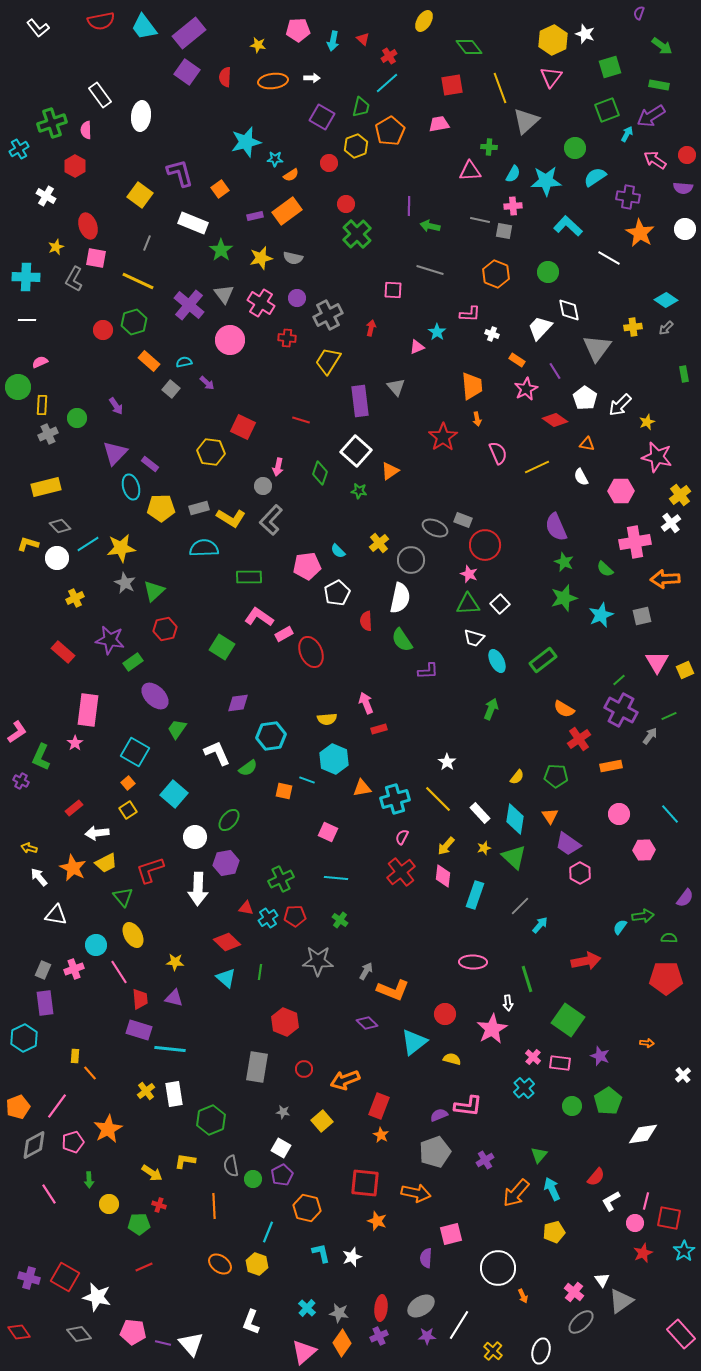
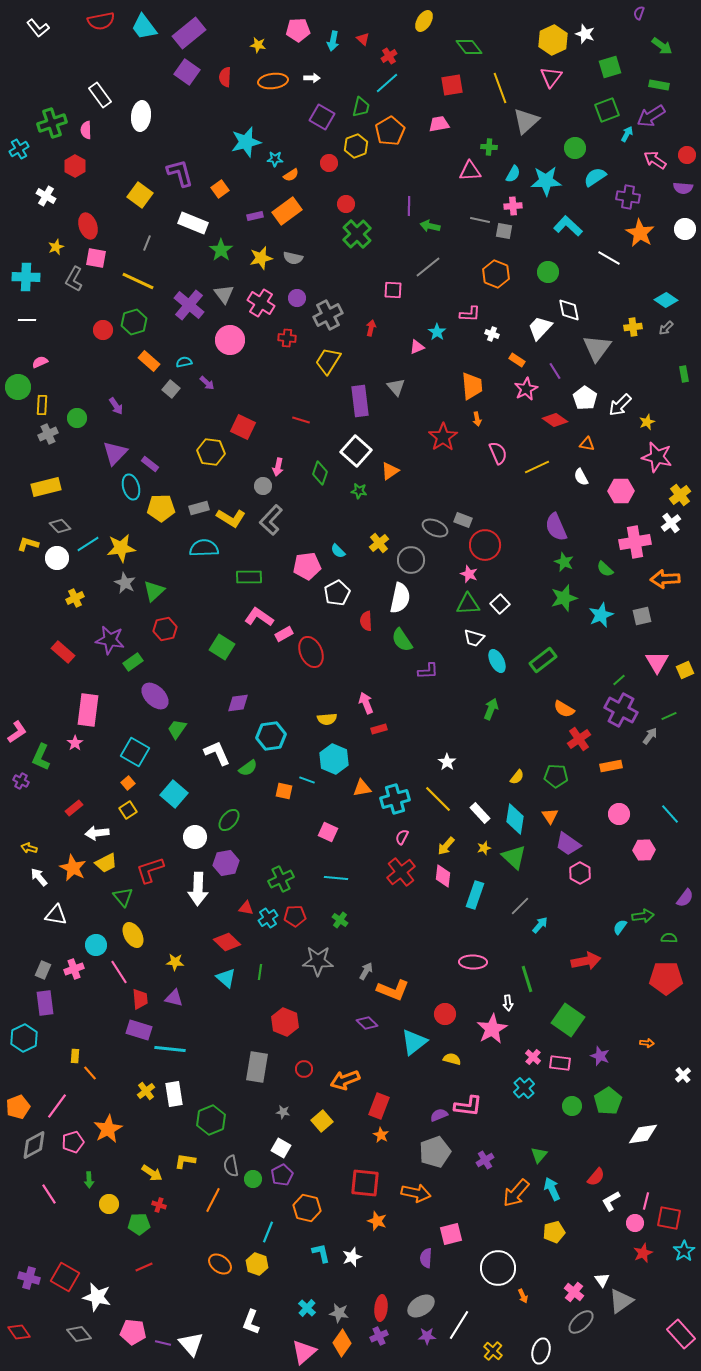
gray line at (430, 270): moved 2 px left, 3 px up; rotated 56 degrees counterclockwise
orange line at (214, 1206): moved 1 px left, 6 px up; rotated 30 degrees clockwise
